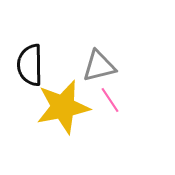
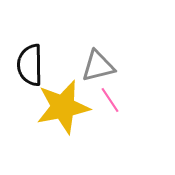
gray triangle: moved 1 px left
